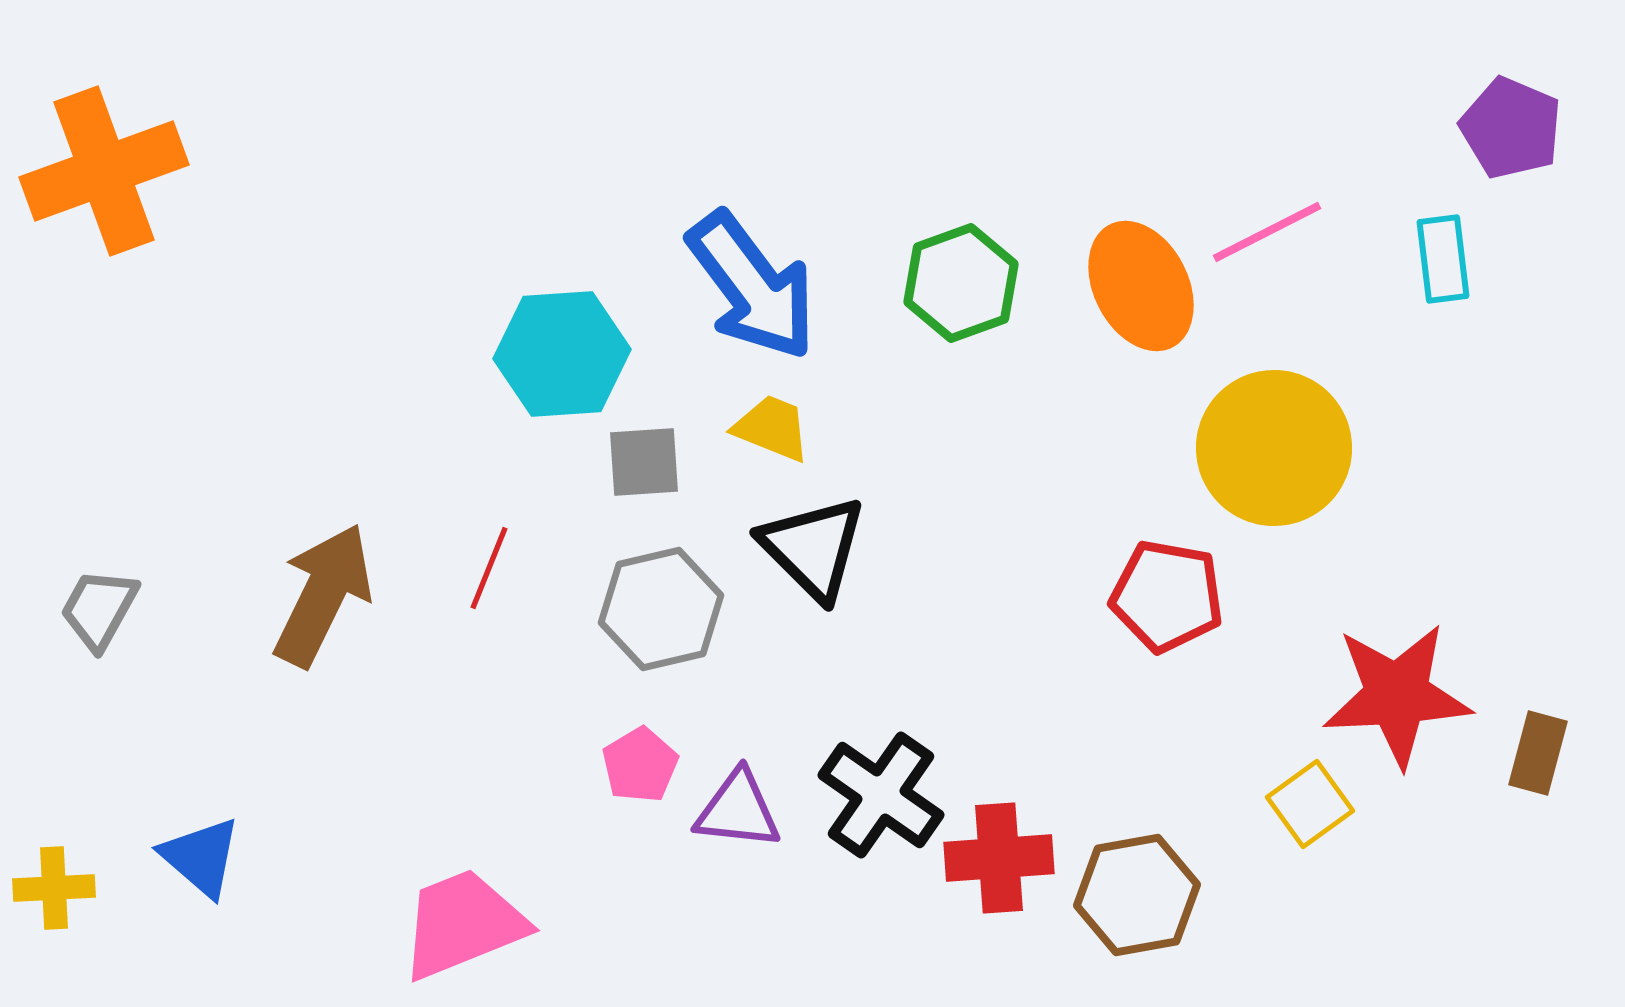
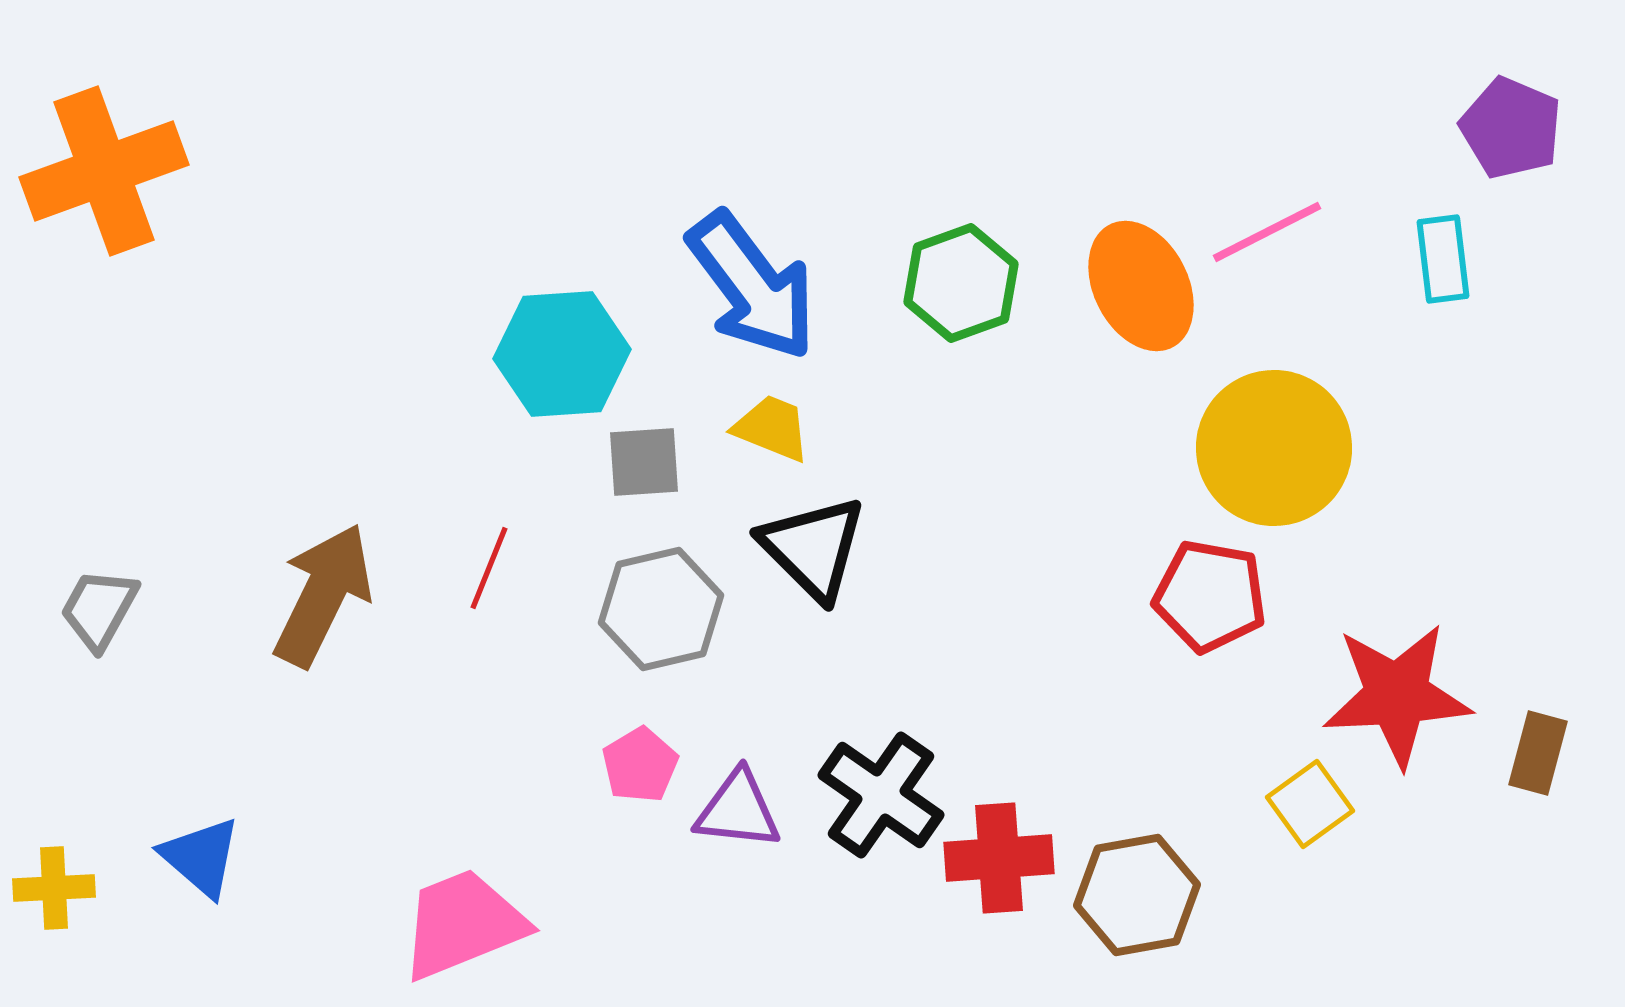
red pentagon: moved 43 px right
